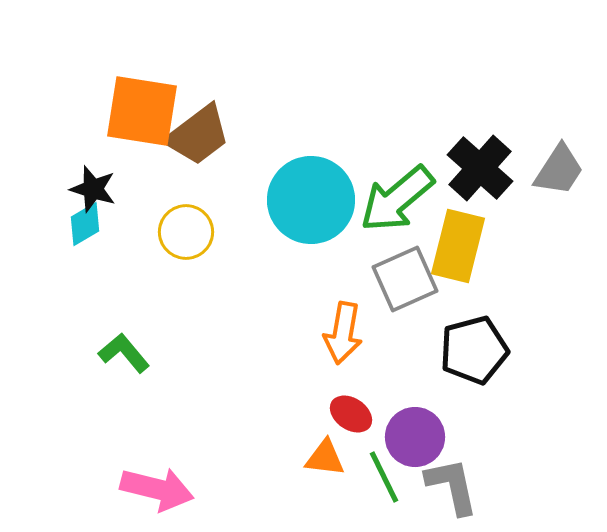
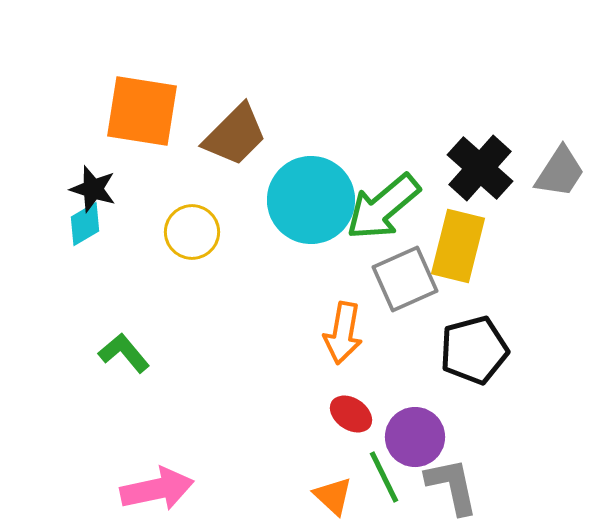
brown trapezoid: moved 37 px right; rotated 8 degrees counterclockwise
gray trapezoid: moved 1 px right, 2 px down
green arrow: moved 14 px left, 8 px down
yellow circle: moved 6 px right
orange triangle: moved 8 px right, 38 px down; rotated 36 degrees clockwise
pink arrow: rotated 26 degrees counterclockwise
